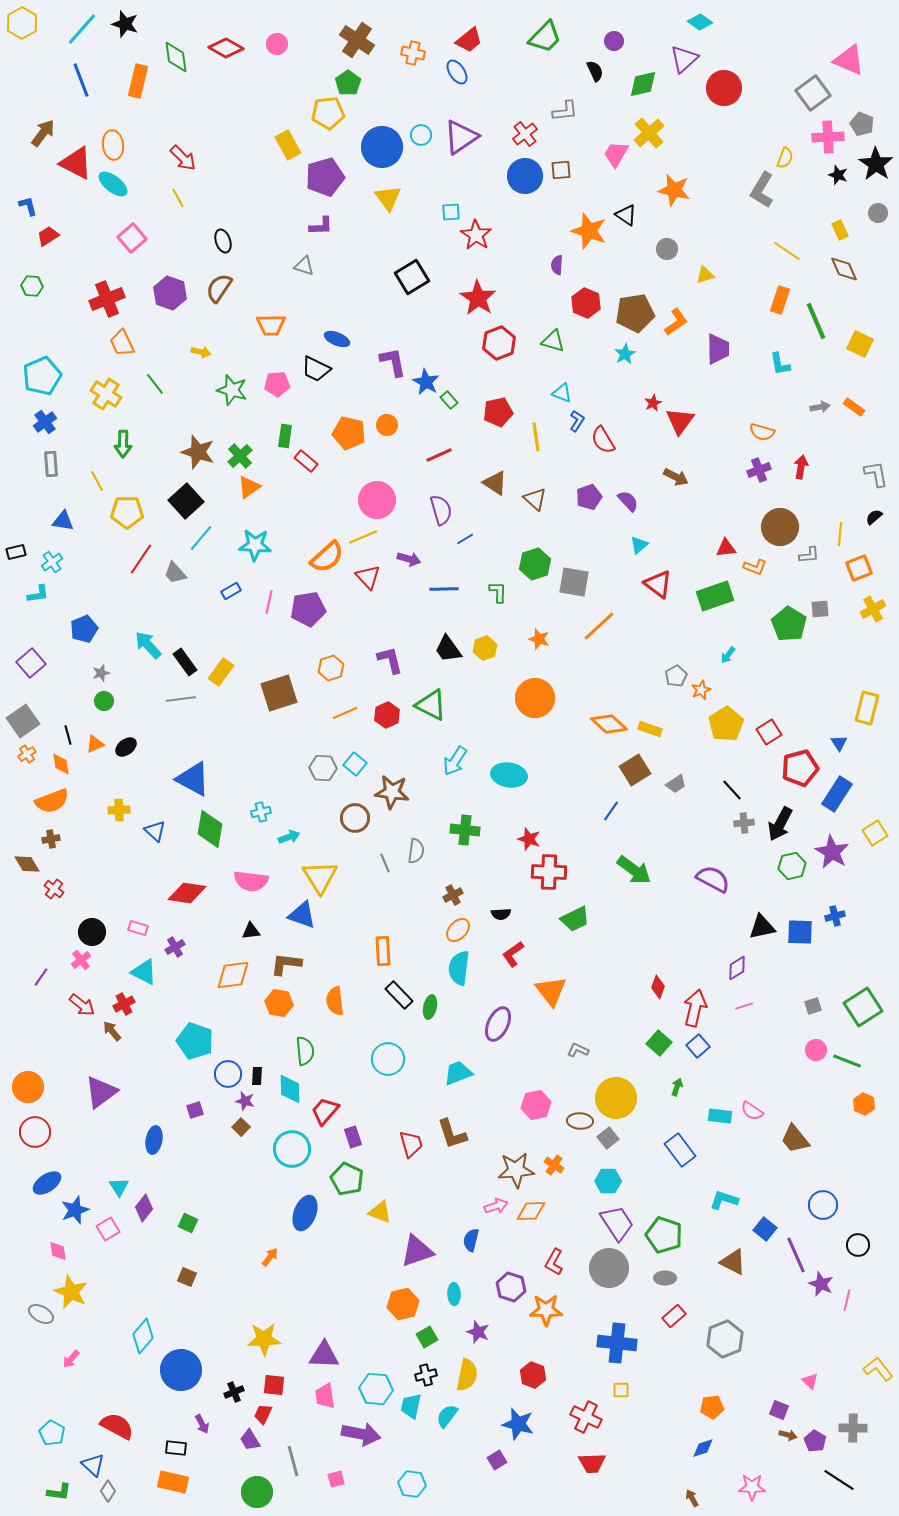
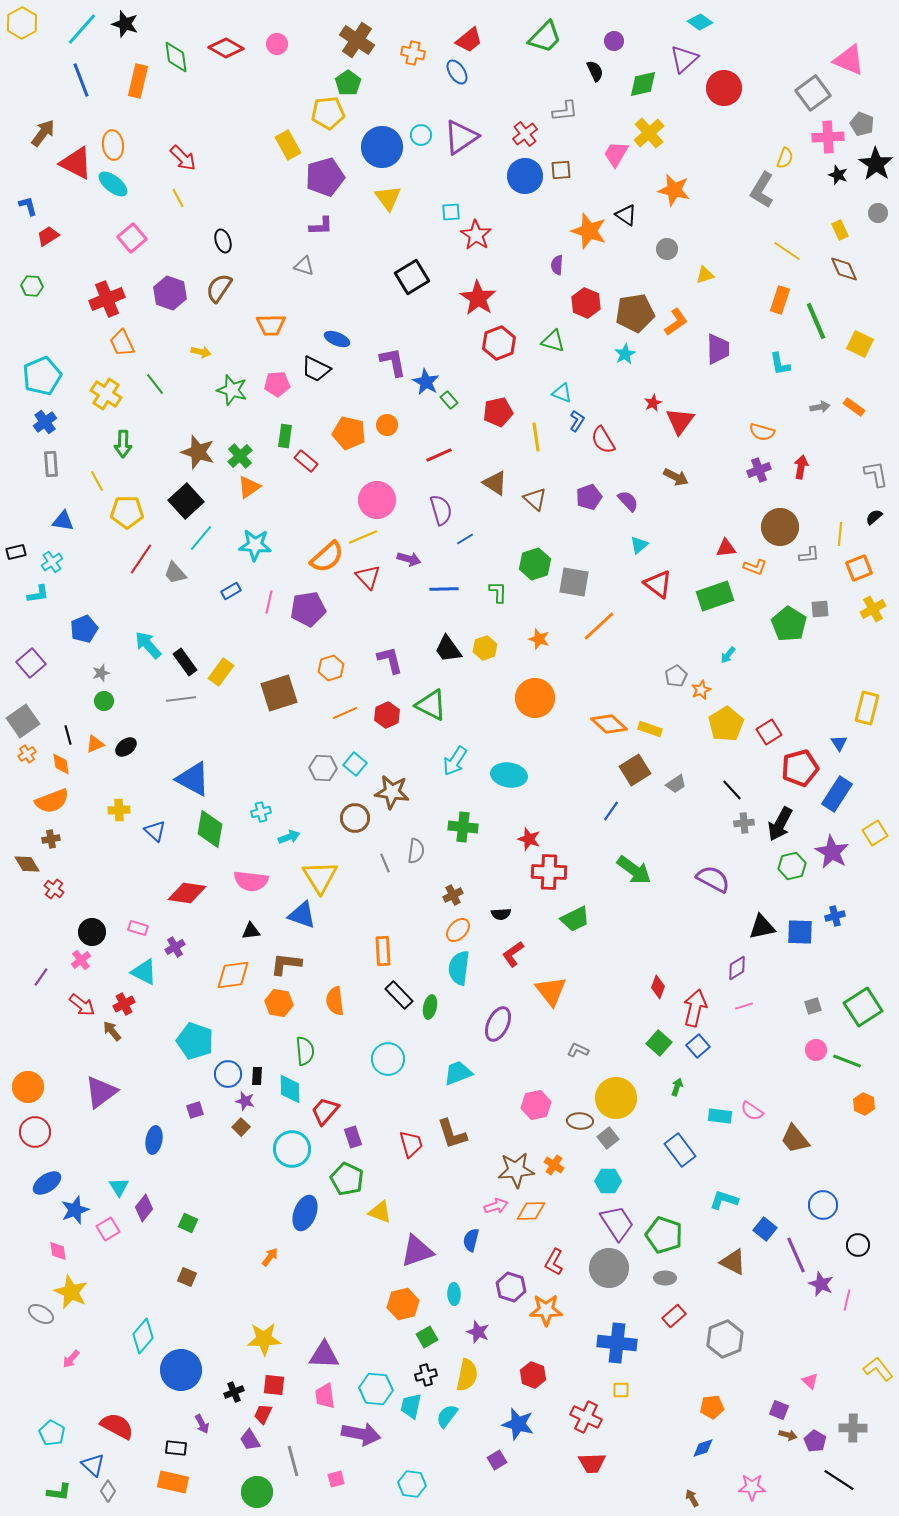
green cross at (465, 830): moved 2 px left, 3 px up
